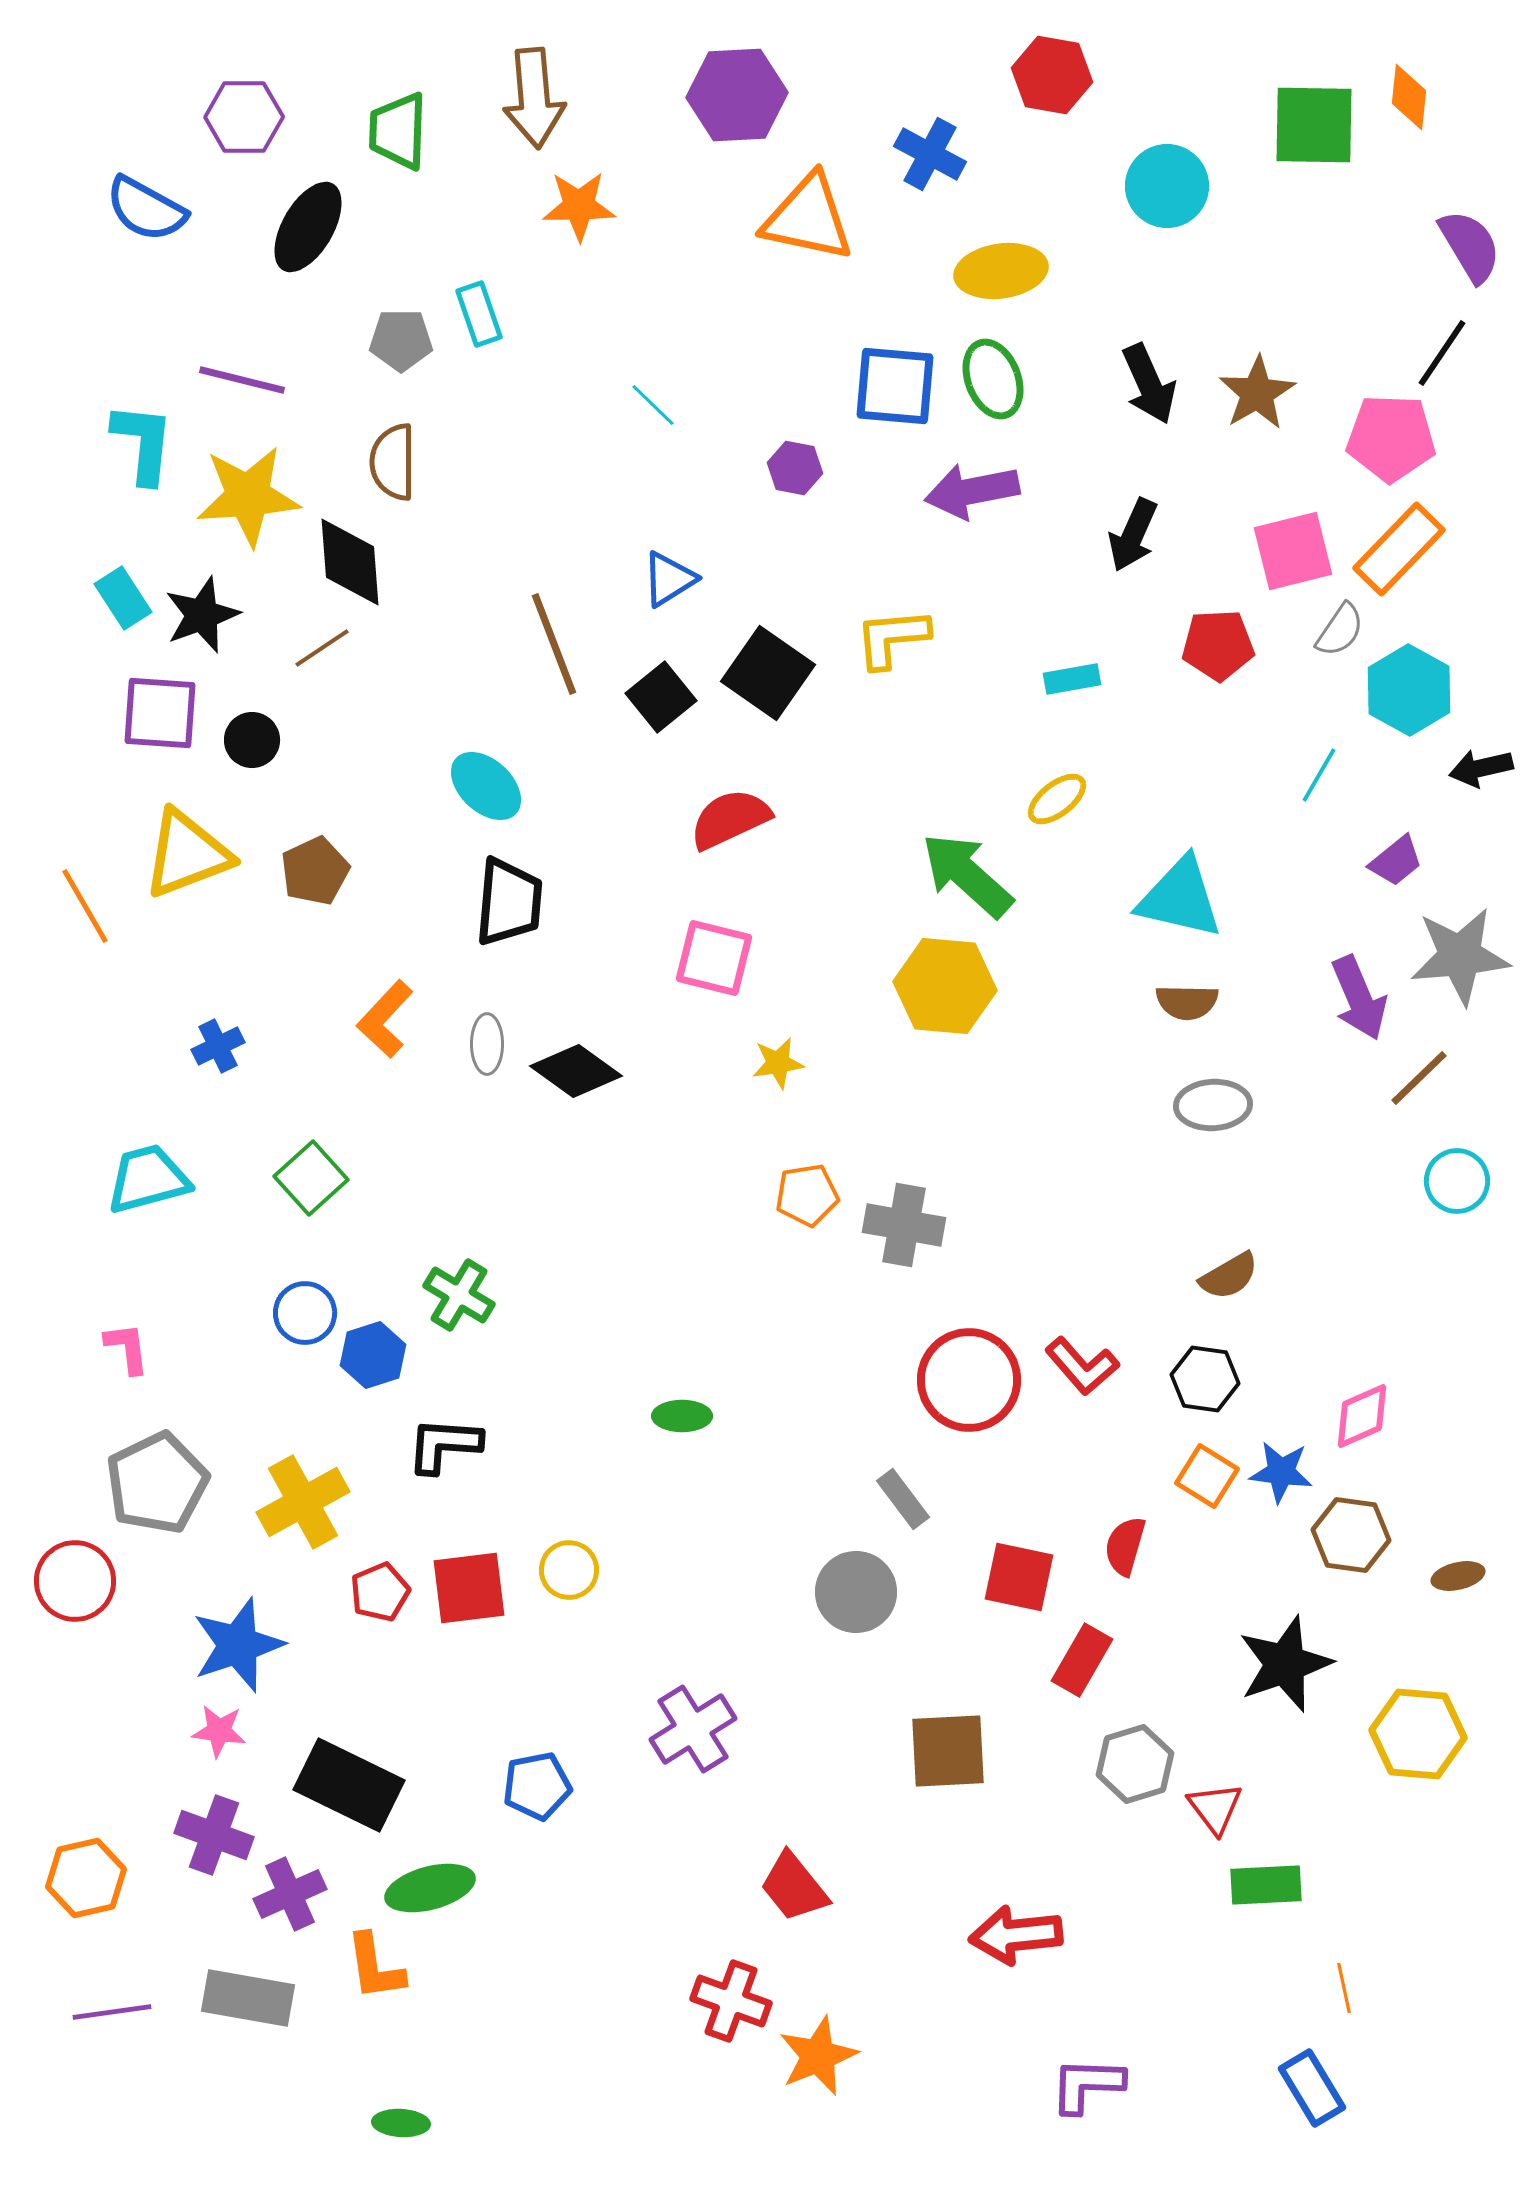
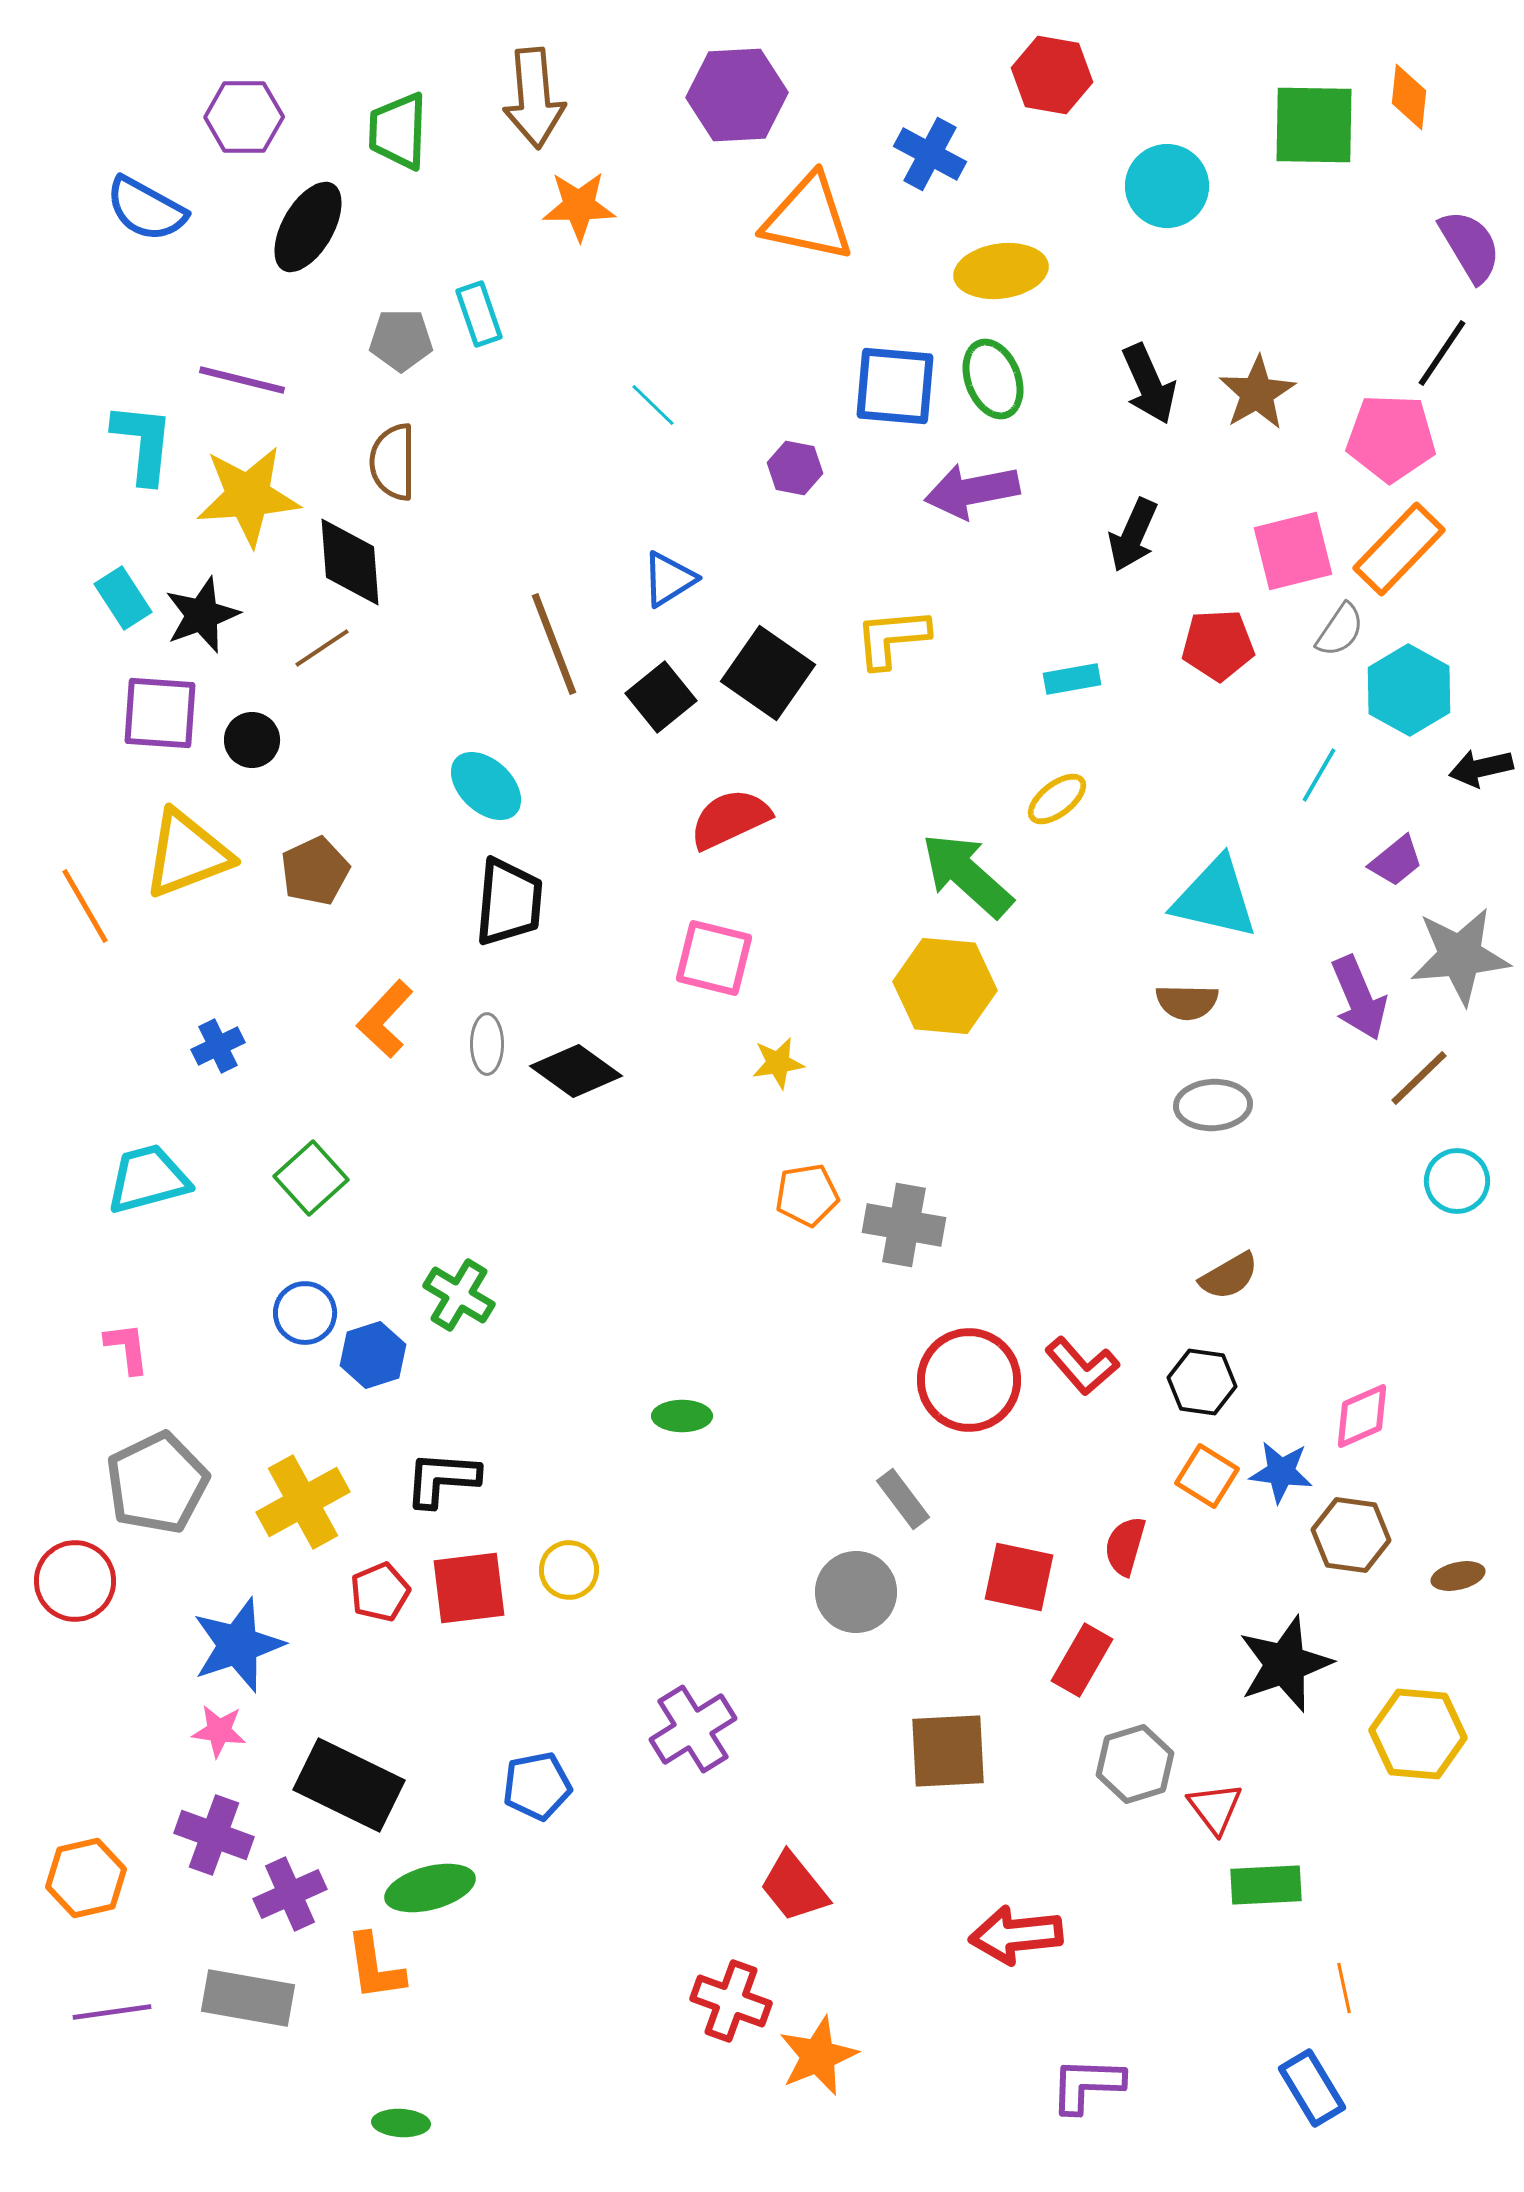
cyan triangle at (1180, 898): moved 35 px right
black hexagon at (1205, 1379): moved 3 px left, 3 px down
black L-shape at (444, 1445): moved 2 px left, 34 px down
